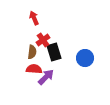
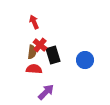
red arrow: moved 4 px down
red cross: moved 3 px left, 5 px down; rotated 16 degrees counterclockwise
black rectangle: moved 1 px left, 3 px down
blue circle: moved 2 px down
purple arrow: moved 15 px down
